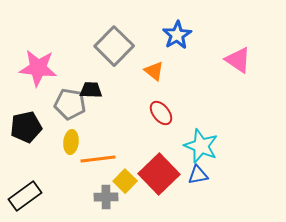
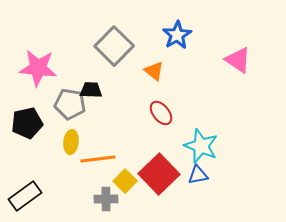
black pentagon: moved 1 px right, 4 px up
gray cross: moved 2 px down
